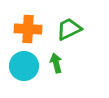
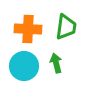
green trapezoid: moved 3 px left, 2 px up; rotated 124 degrees clockwise
